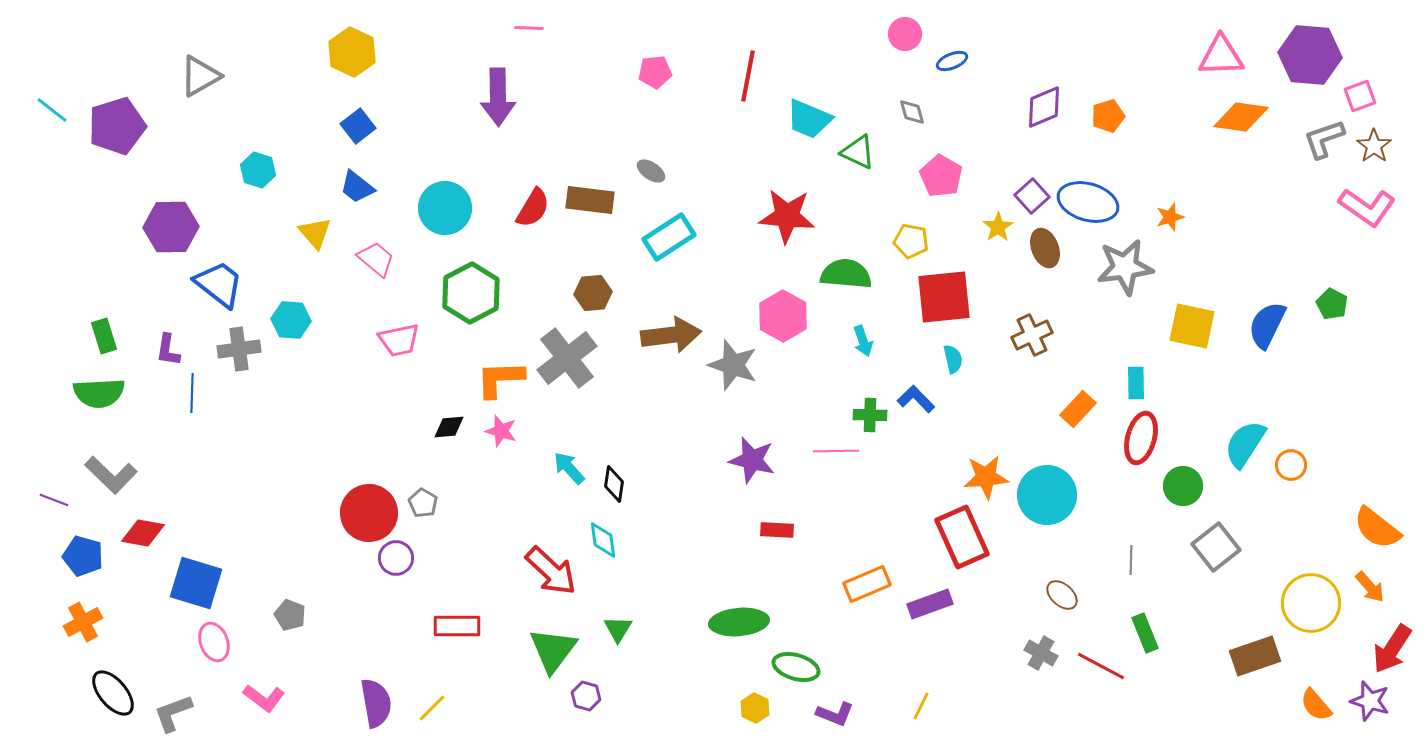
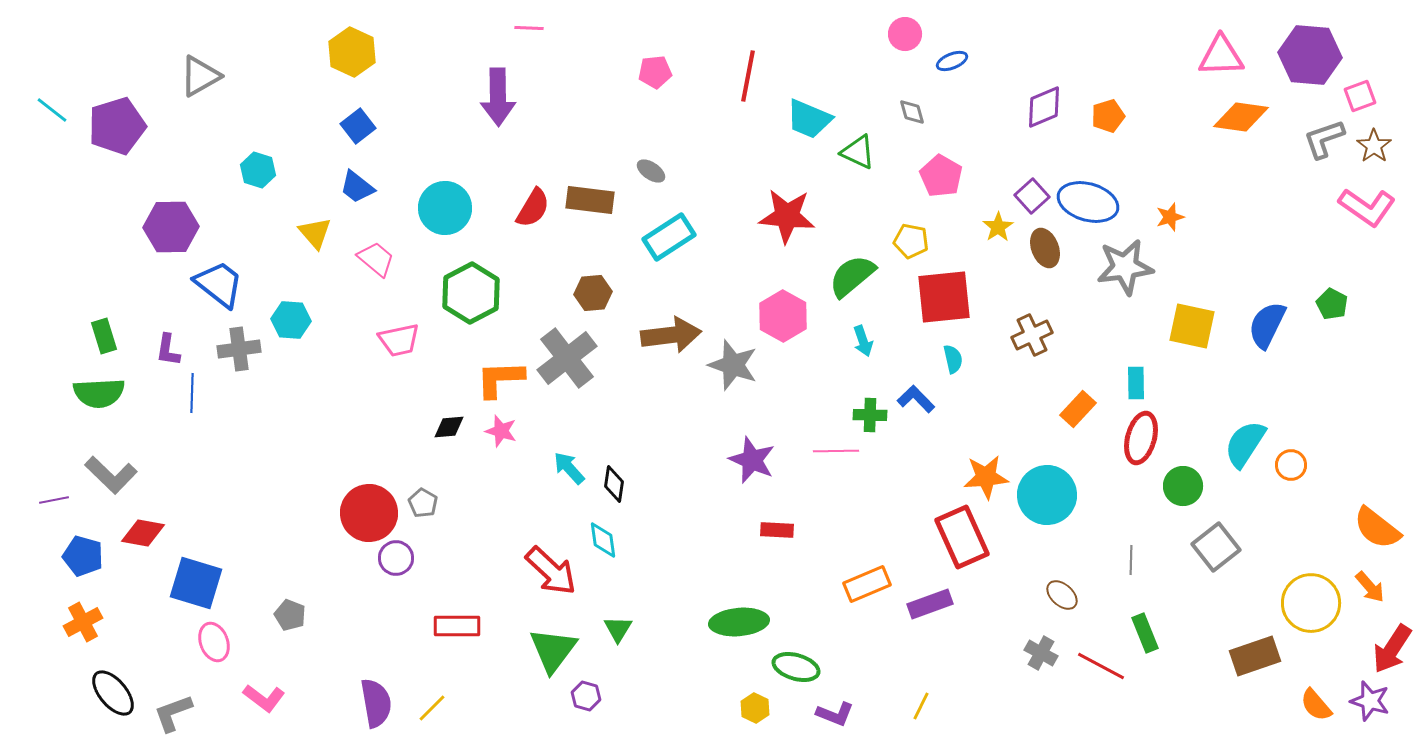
green semicircle at (846, 274): moved 6 px right, 2 px down; rotated 45 degrees counterclockwise
purple star at (752, 460): rotated 9 degrees clockwise
purple line at (54, 500): rotated 32 degrees counterclockwise
